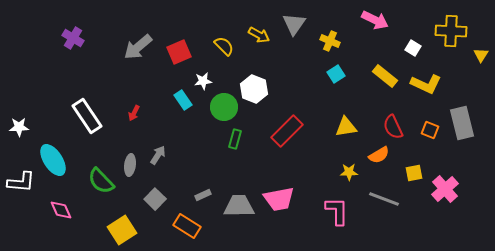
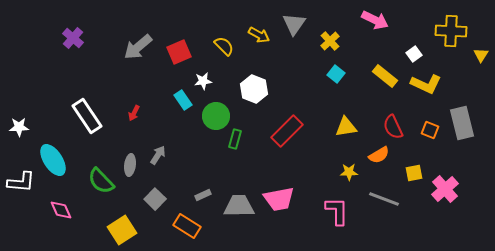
purple cross at (73, 38): rotated 10 degrees clockwise
yellow cross at (330, 41): rotated 24 degrees clockwise
white square at (413, 48): moved 1 px right, 6 px down; rotated 21 degrees clockwise
cyan square at (336, 74): rotated 18 degrees counterclockwise
green circle at (224, 107): moved 8 px left, 9 px down
